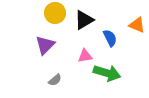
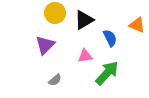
green arrow: rotated 64 degrees counterclockwise
